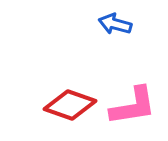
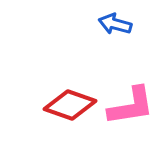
pink L-shape: moved 2 px left
